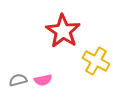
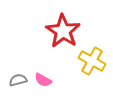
yellow cross: moved 4 px left
pink semicircle: rotated 42 degrees clockwise
